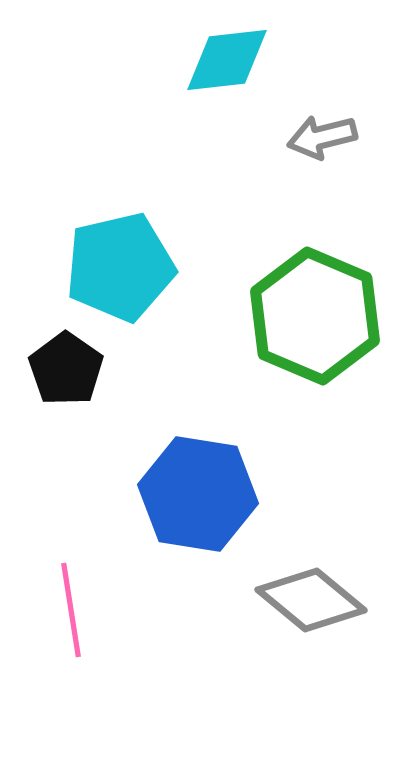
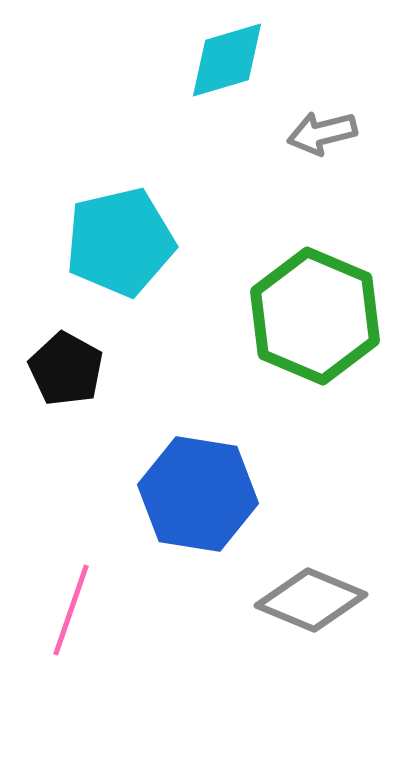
cyan diamond: rotated 10 degrees counterclockwise
gray arrow: moved 4 px up
cyan pentagon: moved 25 px up
black pentagon: rotated 6 degrees counterclockwise
gray diamond: rotated 17 degrees counterclockwise
pink line: rotated 28 degrees clockwise
